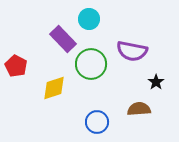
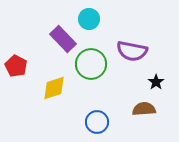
brown semicircle: moved 5 px right
